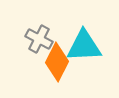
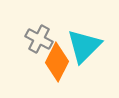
cyan triangle: rotated 42 degrees counterclockwise
